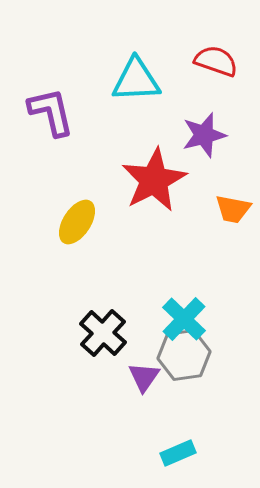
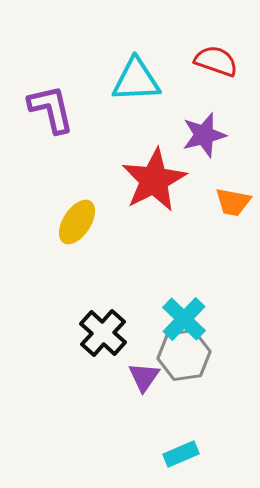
purple L-shape: moved 3 px up
orange trapezoid: moved 7 px up
cyan rectangle: moved 3 px right, 1 px down
